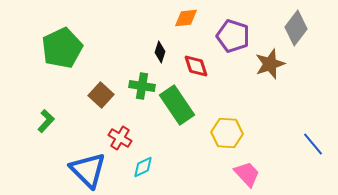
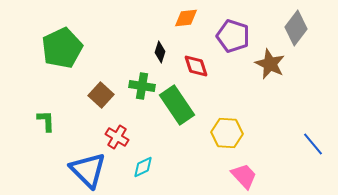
brown star: rotated 28 degrees counterclockwise
green L-shape: rotated 45 degrees counterclockwise
red cross: moved 3 px left, 1 px up
pink trapezoid: moved 3 px left, 2 px down
